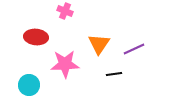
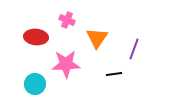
pink cross: moved 2 px right, 9 px down
orange triangle: moved 2 px left, 6 px up
purple line: rotated 45 degrees counterclockwise
pink star: moved 1 px right
cyan circle: moved 6 px right, 1 px up
